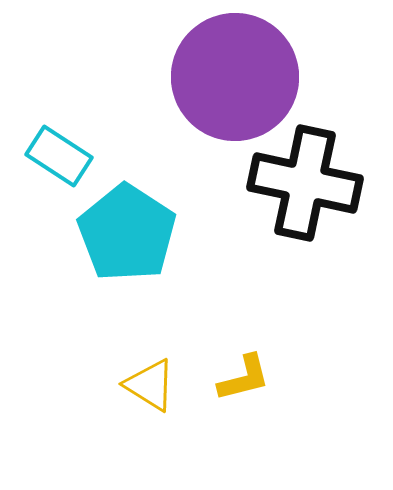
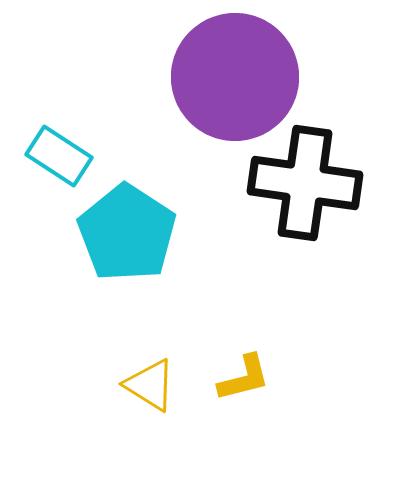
black cross: rotated 4 degrees counterclockwise
